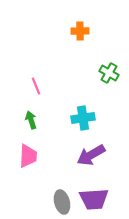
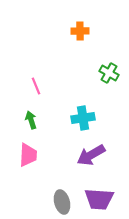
pink trapezoid: moved 1 px up
purple trapezoid: moved 5 px right; rotated 8 degrees clockwise
